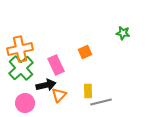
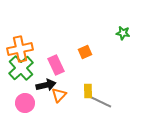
gray line: rotated 40 degrees clockwise
